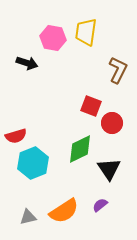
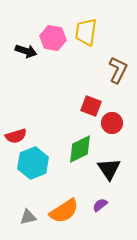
black arrow: moved 1 px left, 12 px up
